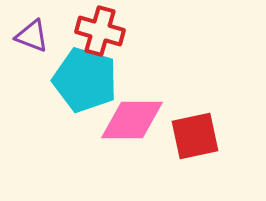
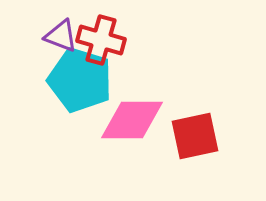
red cross: moved 1 px right, 9 px down
purple triangle: moved 29 px right
cyan pentagon: moved 5 px left
